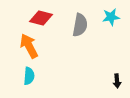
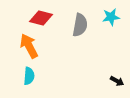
black arrow: rotated 56 degrees counterclockwise
